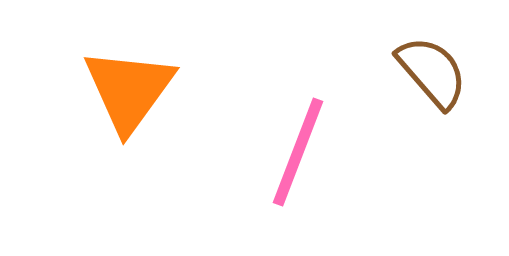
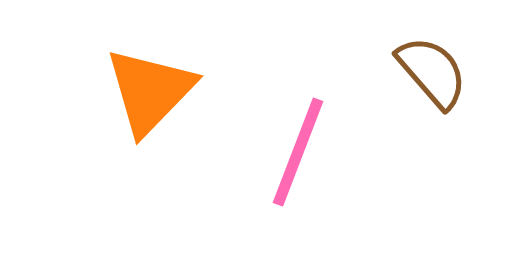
orange triangle: moved 21 px right, 1 px down; rotated 8 degrees clockwise
